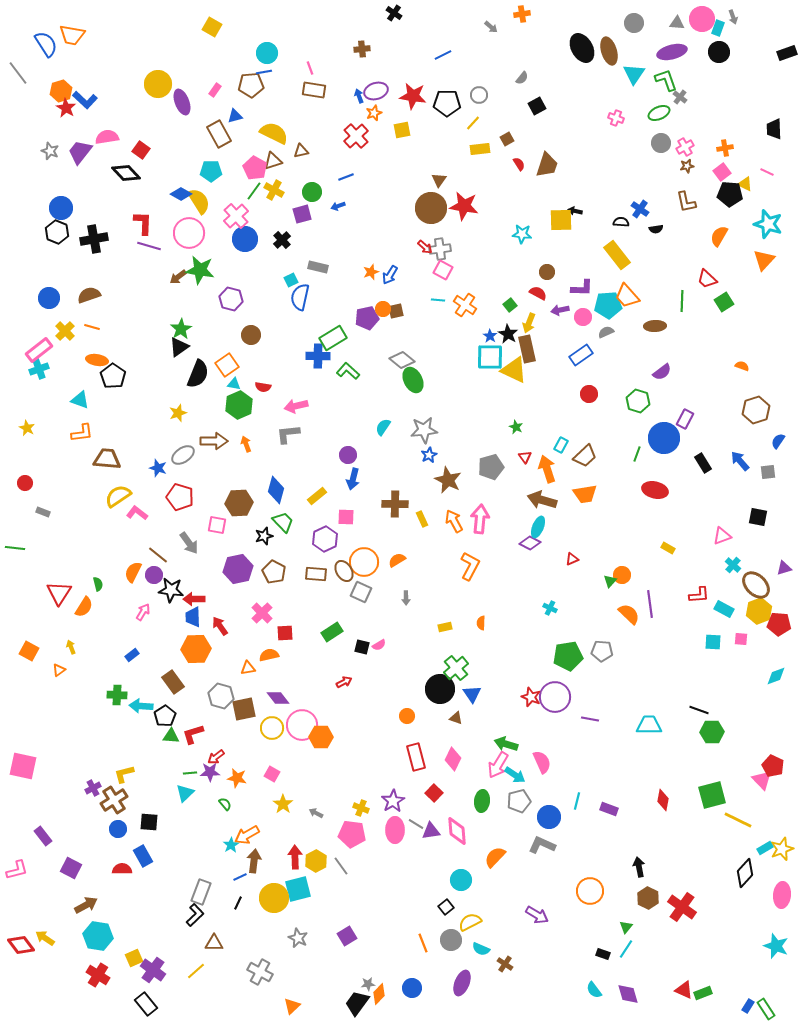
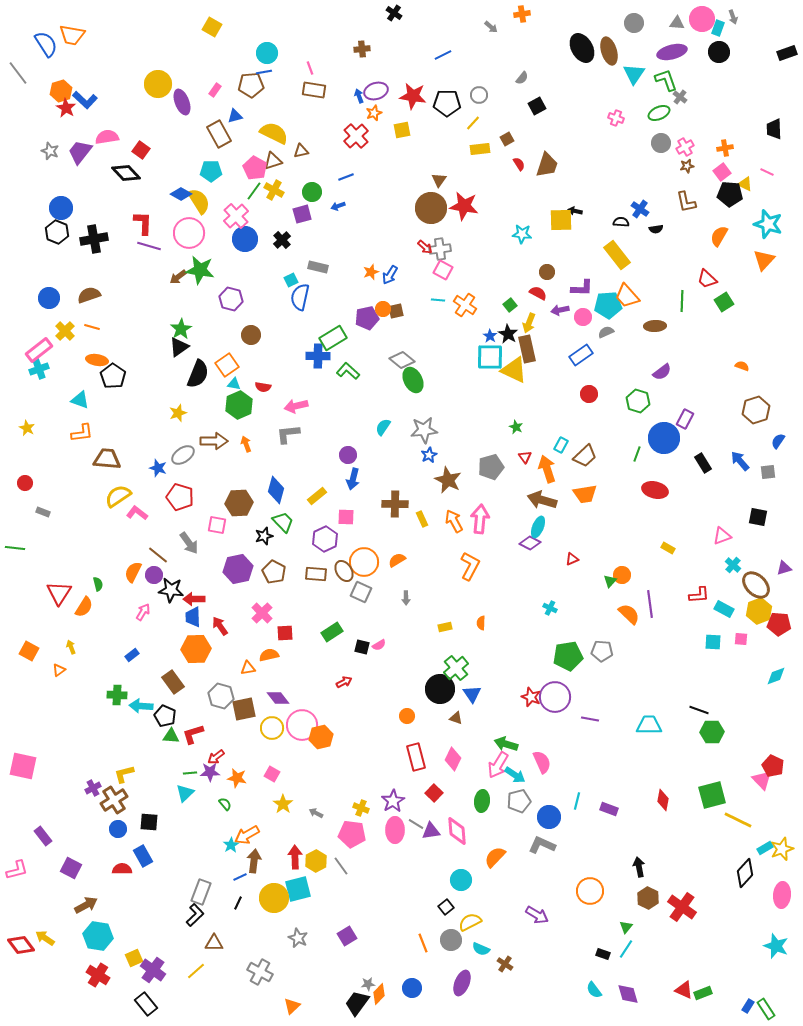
black pentagon at (165, 716): rotated 15 degrees counterclockwise
orange hexagon at (321, 737): rotated 15 degrees counterclockwise
